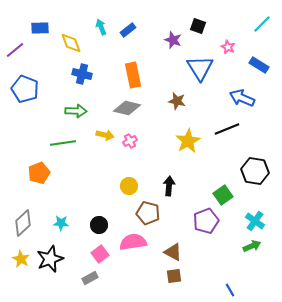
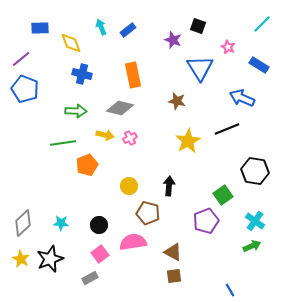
purple line at (15, 50): moved 6 px right, 9 px down
gray diamond at (127, 108): moved 7 px left
pink cross at (130, 141): moved 3 px up
orange pentagon at (39, 173): moved 48 px right, 8 px up
